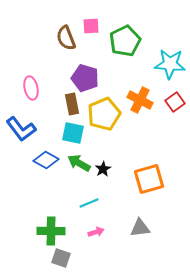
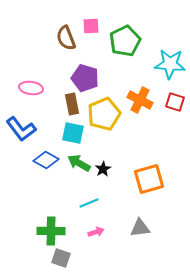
pink ellipse: rotated 70 degrees counterclockwise
red square: rotated 36 degrees counterclockwise
